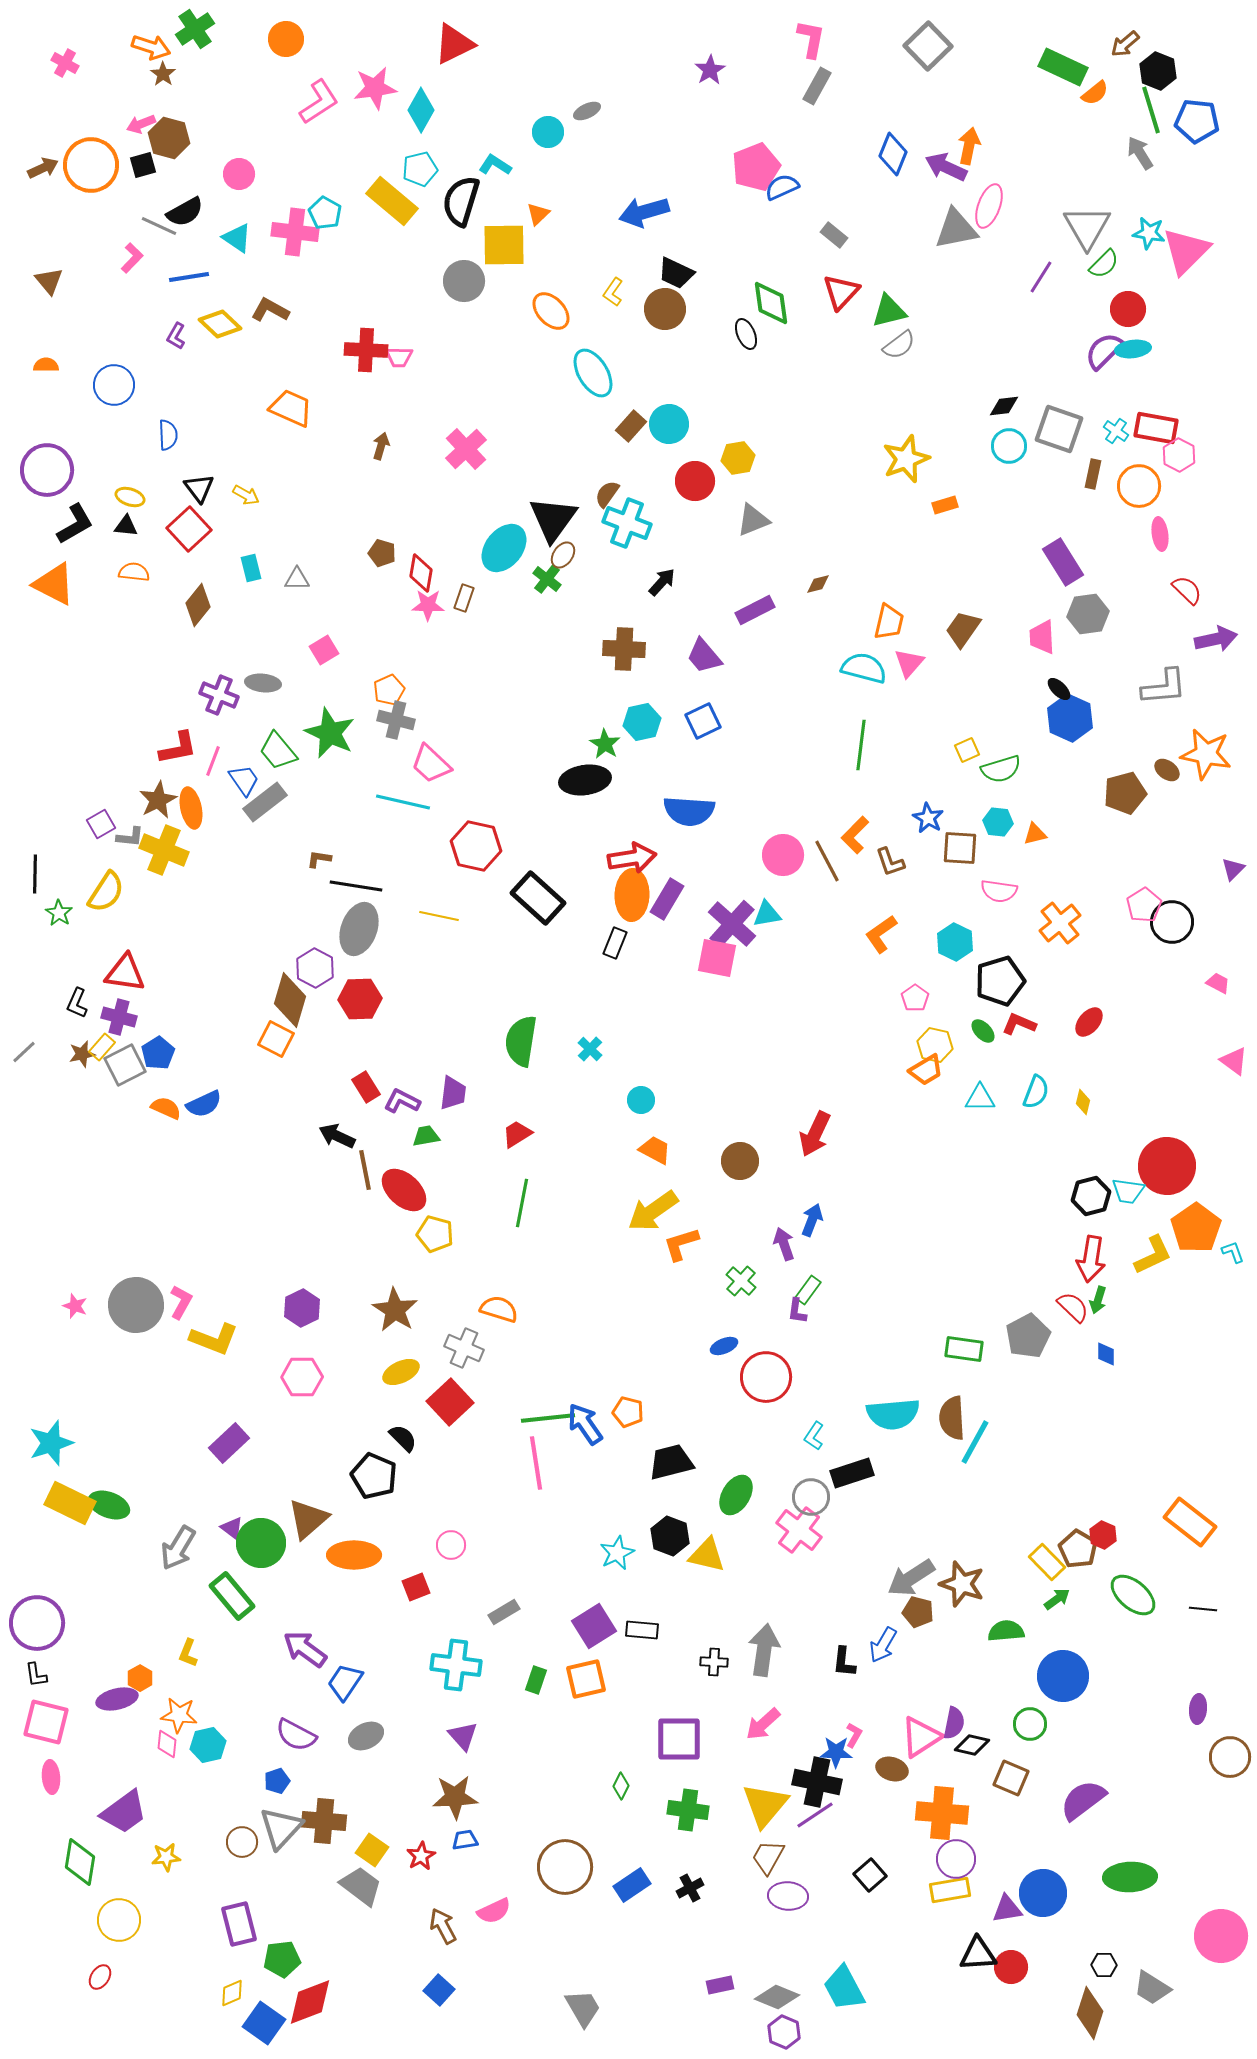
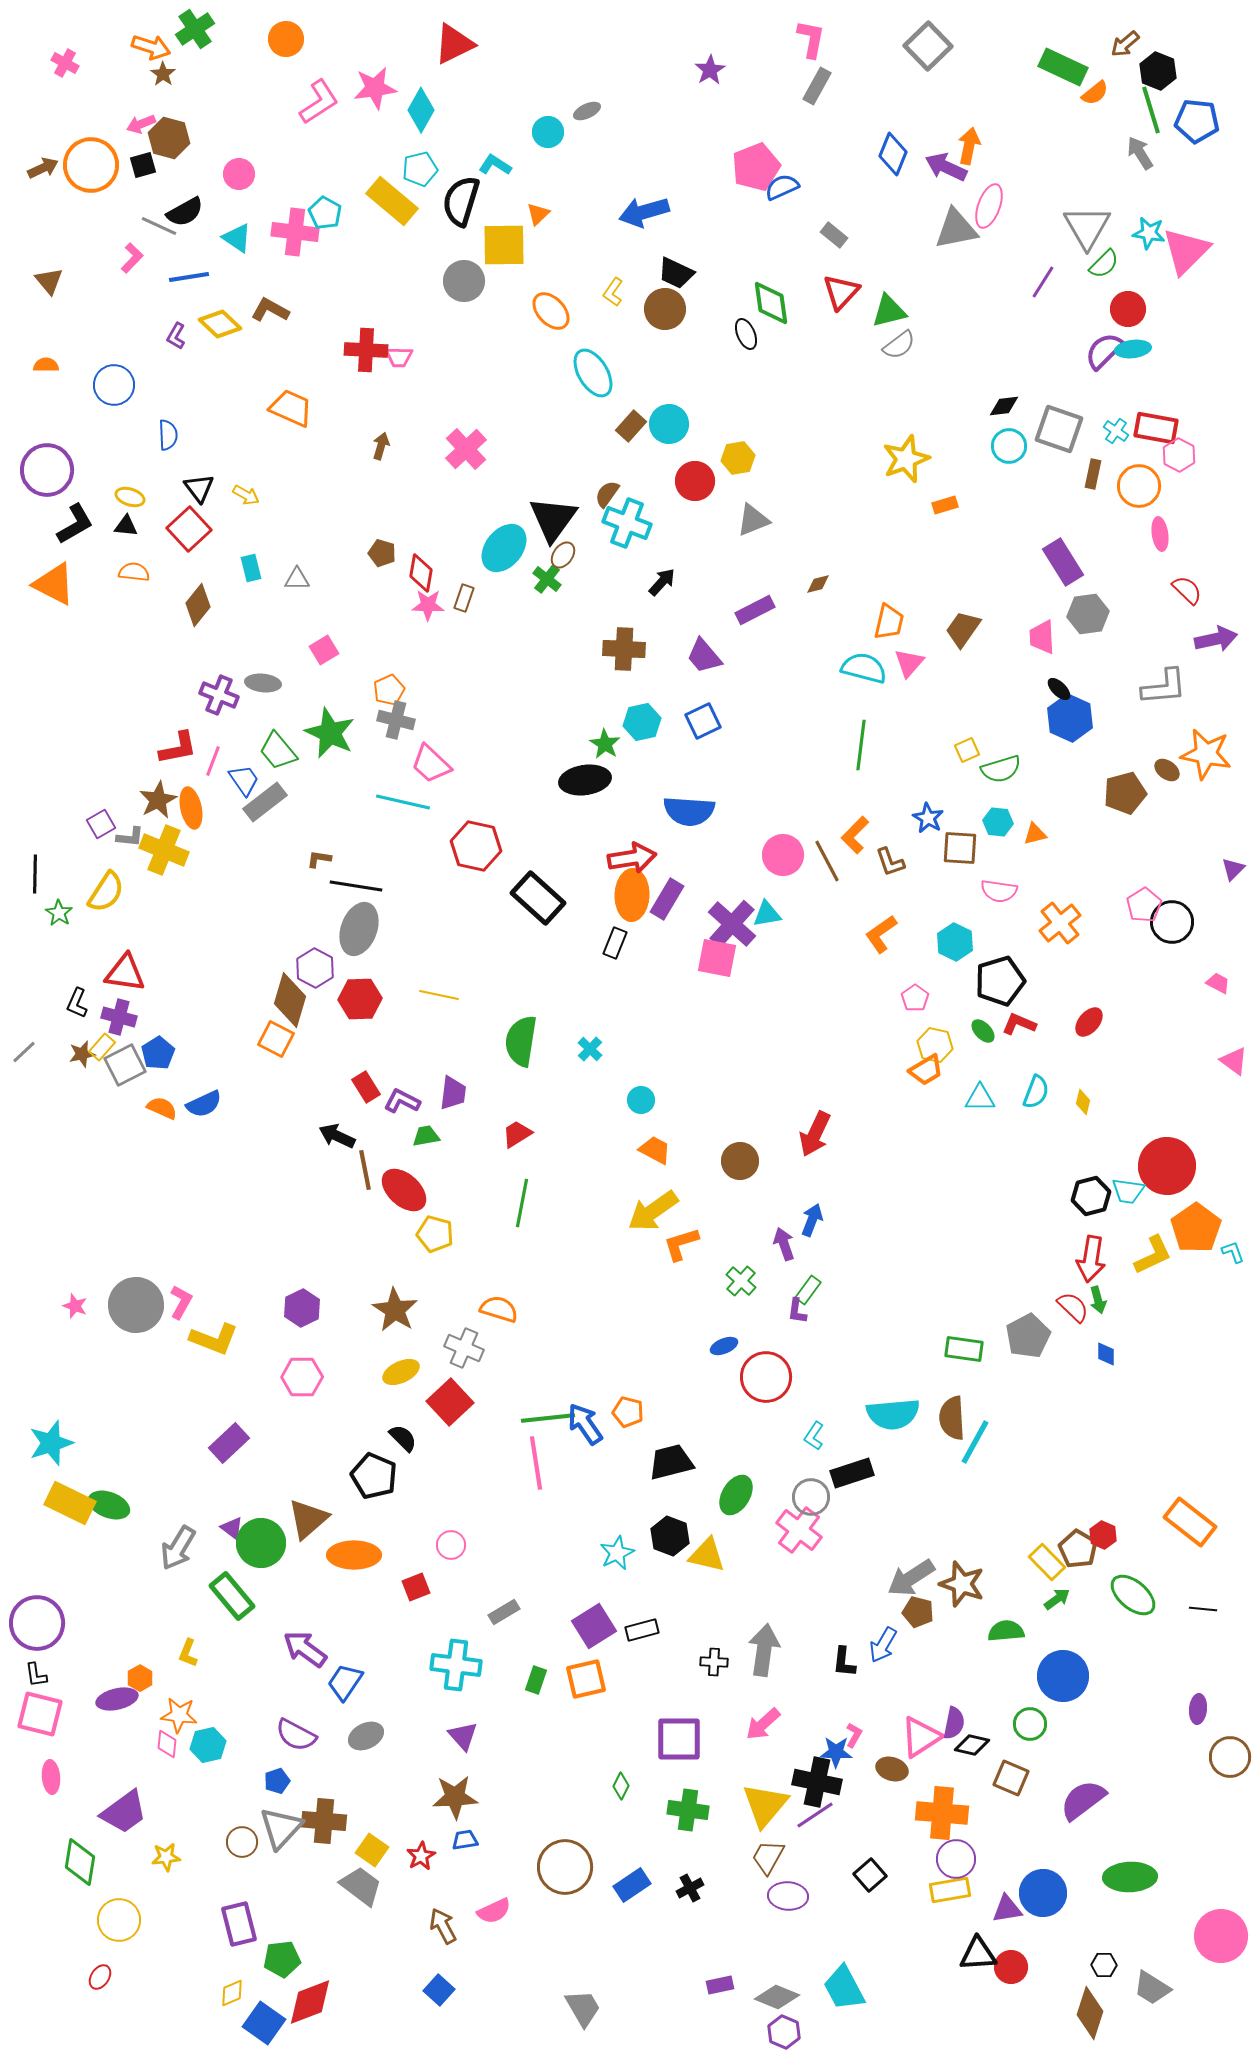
purple line at (1041, 277): moved 2 px right, 5 px down
yellow line at (439, 916): moved 79 px down
orange semicircle at (166, 1108): moved 4 px left
green arrow at (1098, 1300): rotated 32 degrees counterclockwise
black rectangle at (642, 1630): rotated 20 degrees counterclockwise
pink square at (46, 1722): moved 6 px left, 8 px up
